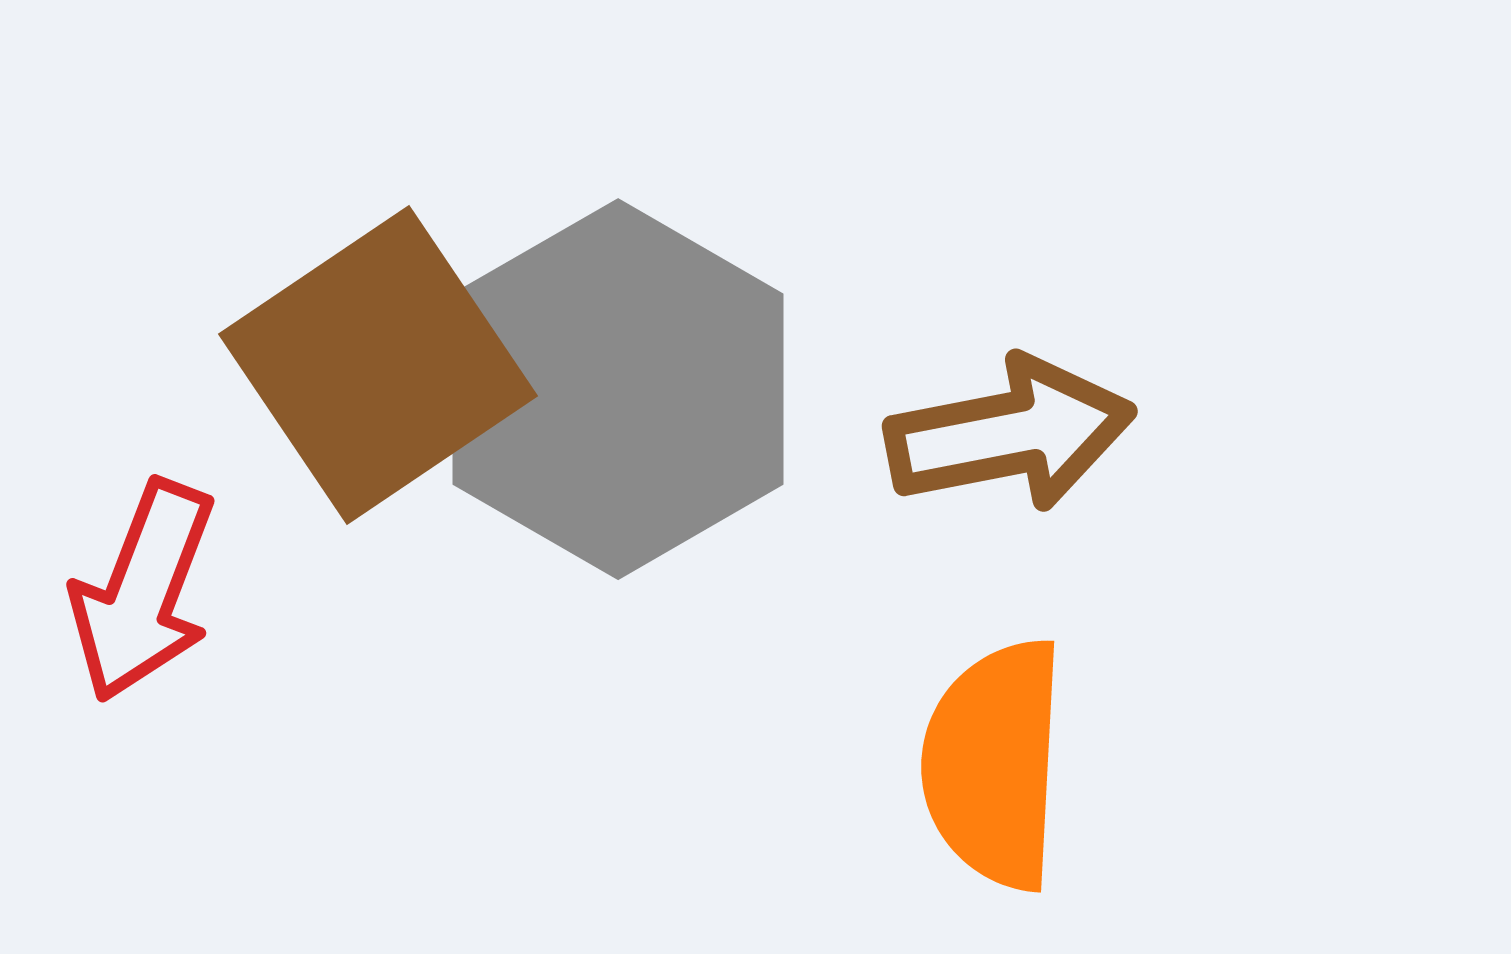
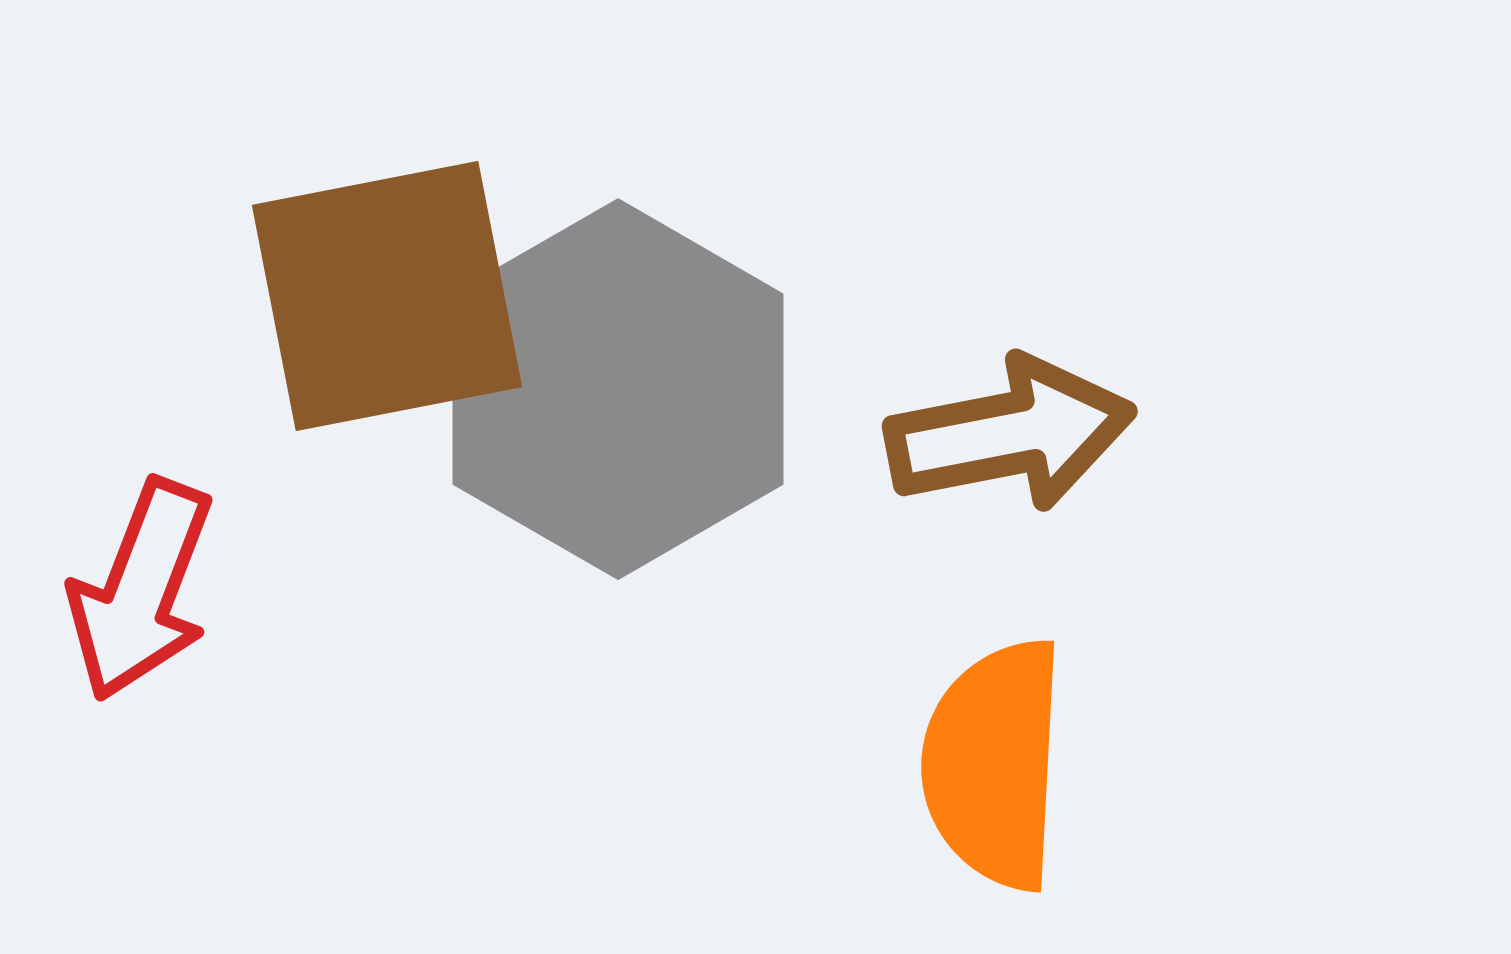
brown square: moved 9 px right, 69 px up; rotated 23 degrees clockwise
red arrow: moved 2 px left, 1 px up
